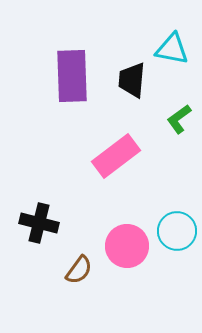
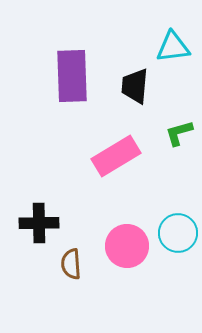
cyan triangle: moved 1 px right, 2 px up; rotated 18 degrees counterclockwise
black trapezoid: moved 3 px right, 6 px down
green L-shape: moved 14 px down; rotated 20 degrees clockwise
pink rectangle: rotated 6 degrees clockwise
black cross: rotated 15 degrees counterclockwise
cyan circle: moved 1 px right, 2 px down
brown semicircle: moved 8 px left, 6 px up; rotated 140 degrees clockwise
